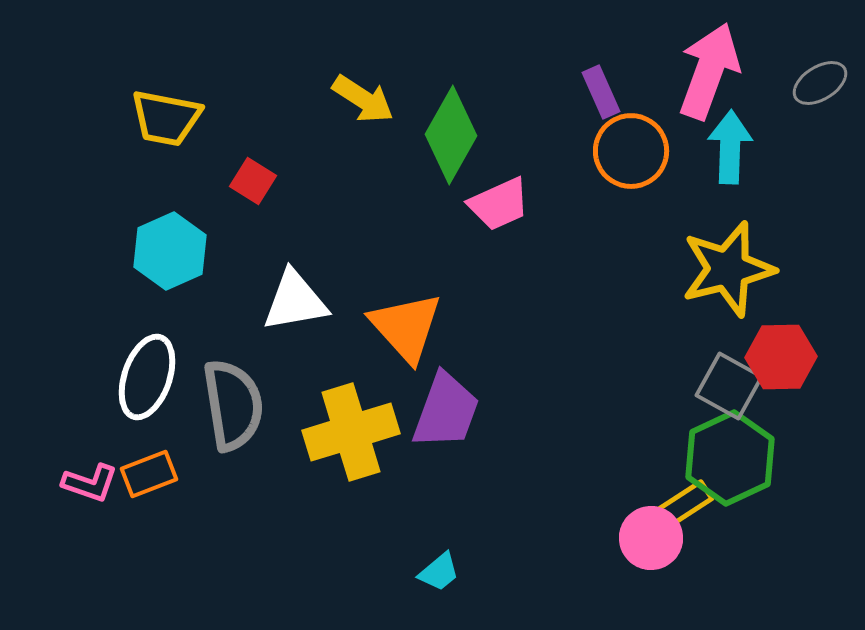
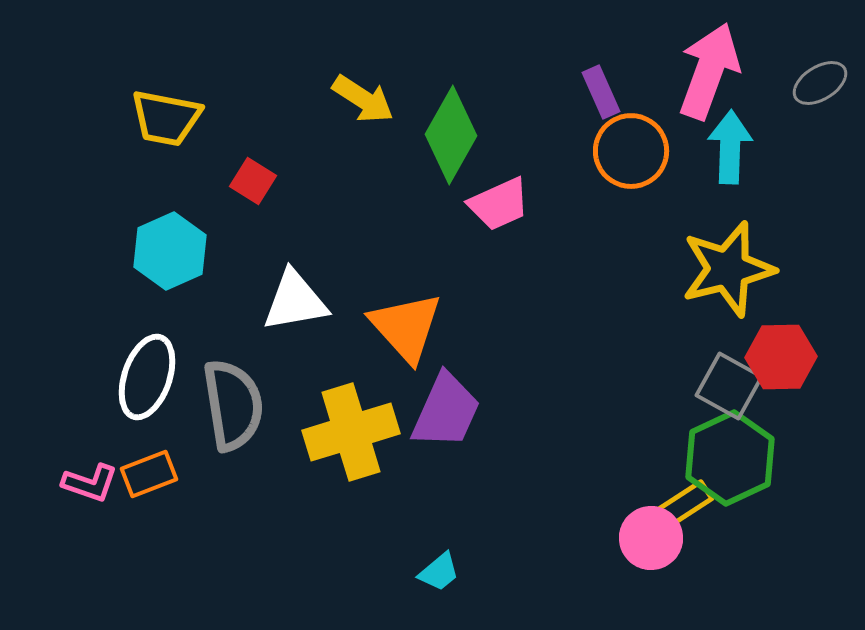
purple trapezoid: rotated 4 degrees clockwise
